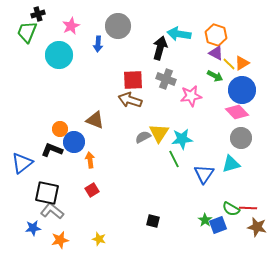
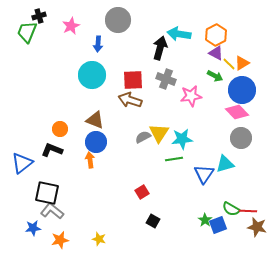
black cross at (38, 14): moved 1 px right, 2 px down
gray circle at (118, 26): moved 6 px up
orange hexagon at (216, 35): rotated 15 degrees clockwise
cyan circle at (59, 55): moved 33 px right, 20 px down
blue circle at (74, 142): moved 22 px right
green line at (174, 159): rotated 72 degrees counterclockwise
cyan triangle at (231, 164): moved 6 px left
red square at (92, 190): moved 50 px right, 2 px down
red line at (248, 208): moved 3 px down
black square at (153, 221): rotated 16 degrees clockwise
